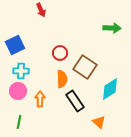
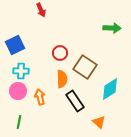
orange arrow: moved 2 px up; rotated 14 degrees counterclockwise
